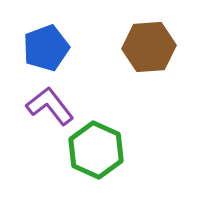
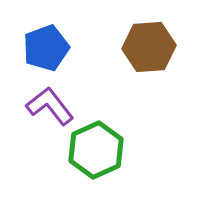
green hexagon: rotated 12 degrees clockwise
